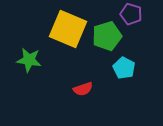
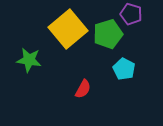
yellow square: rotated 27 degrees clockwise
green pentagon: moved 1 px right, 2 px up
cyan pentagon: moved 1 px down
red semicircle: rotated 42 degrees counterclockwise
